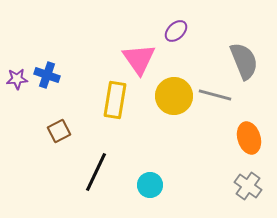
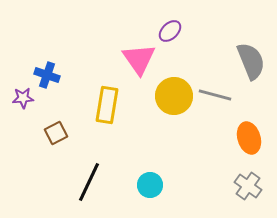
purple ellipse: moved 6 px left
gray semicircle: moved 7 px right
purple star: moved 6 px right, 19 px down
yellow rectangle: moved 8 px left, 5 px down
brown square: moved 3 px left, 2 px down
black line: moved 7 px left, 10 px down
